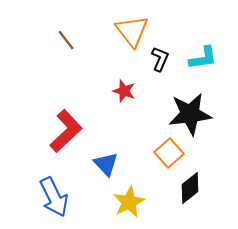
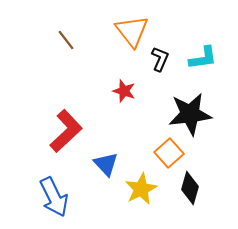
black diamond: rotated 36 degrees counterclockwise
yellow star: moved 12 px right, 13 px up
